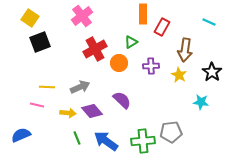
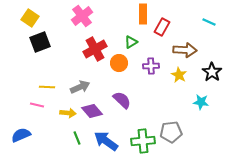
brown arrow: rotated 95 degrees counterclockwise
